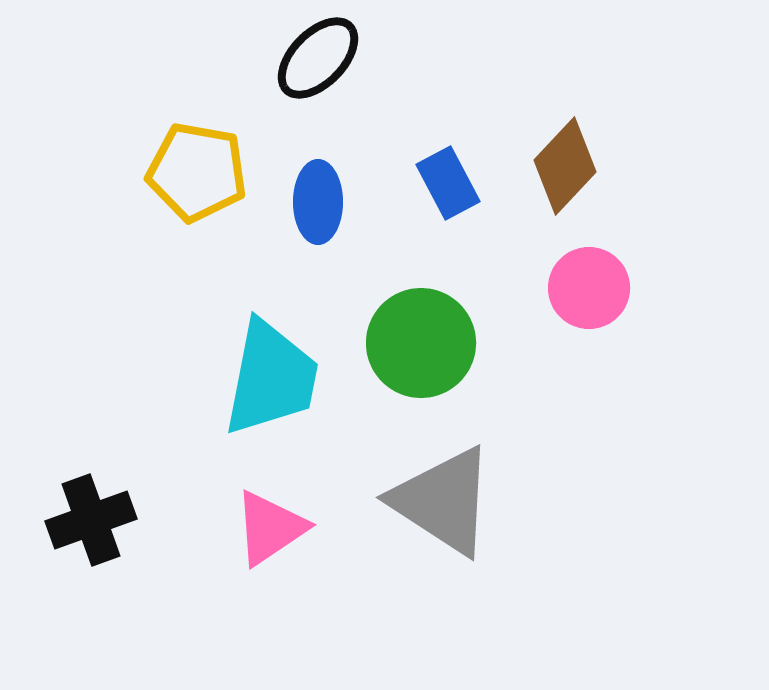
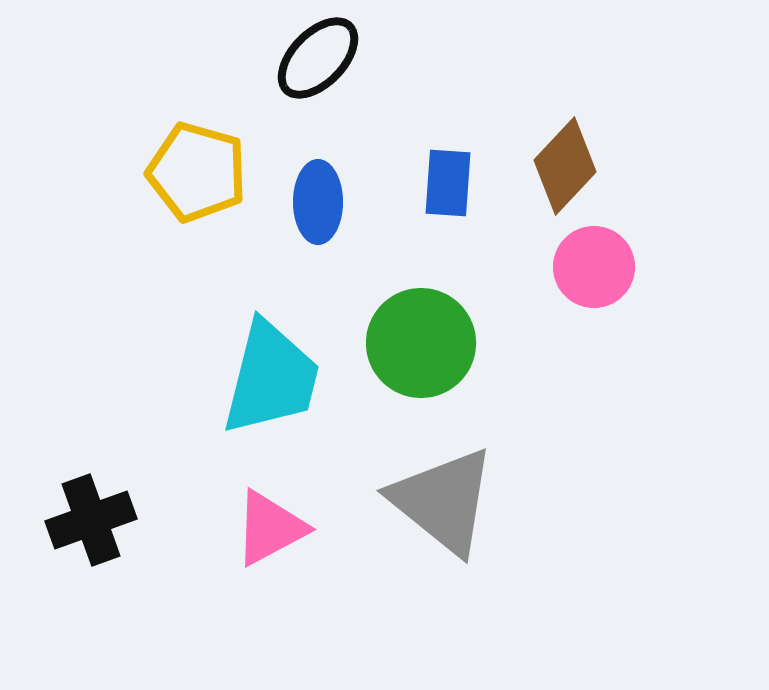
yellow pentagon: rotated 6 degrees clockwise
blue rectangle: rotated 32 degrees clockwise
pink circle: moved 5 px right, 21 px up
cyan trapezoid: rotated 3 degrees clockwise
gray triangle: rotated 6 degrees clockwise
pink triangle: rotated 6 degrees clockwise
